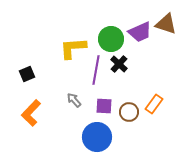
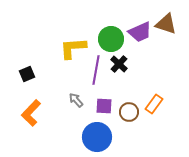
gray arrow: moved 2 px right
